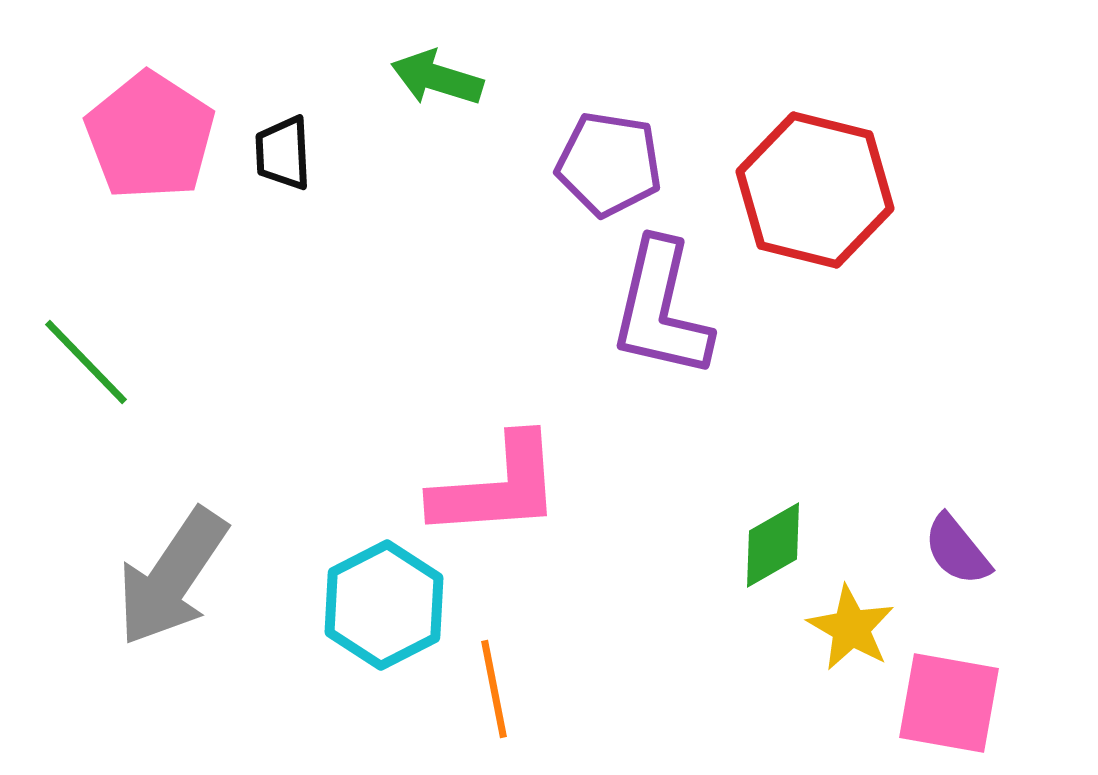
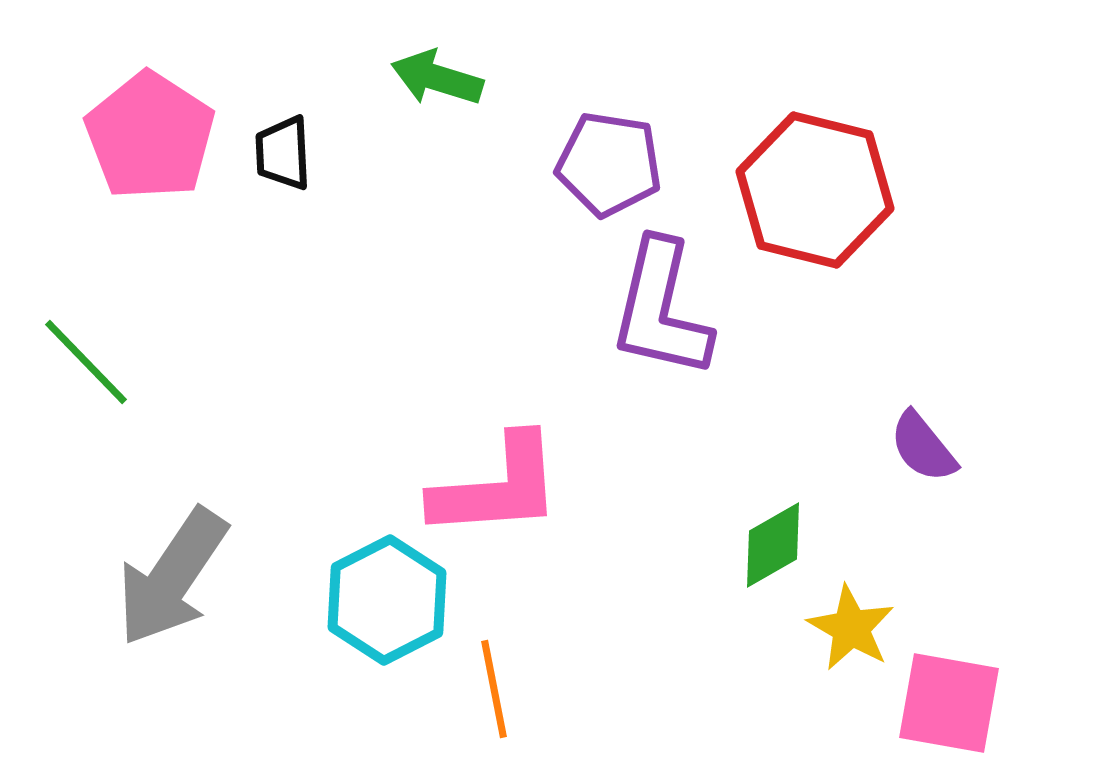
purple semicircle: moved 34 px left, 103 px up
cyan hexagon: moved 3 px right, 5 px up
